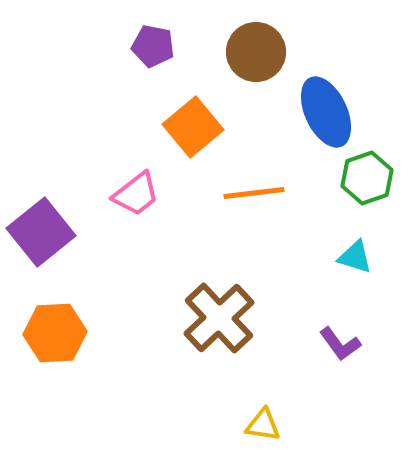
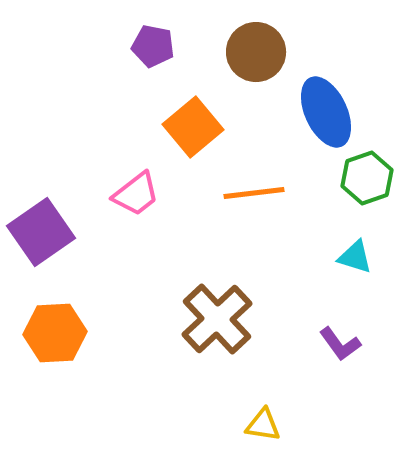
purple square: rotated 4 degrees clockwise
brown cross: moved 2 px left, 1 px down
